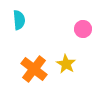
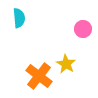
cyan semicircle: moved 2 px up
orange cross: moved 5 px right, 7 px down
